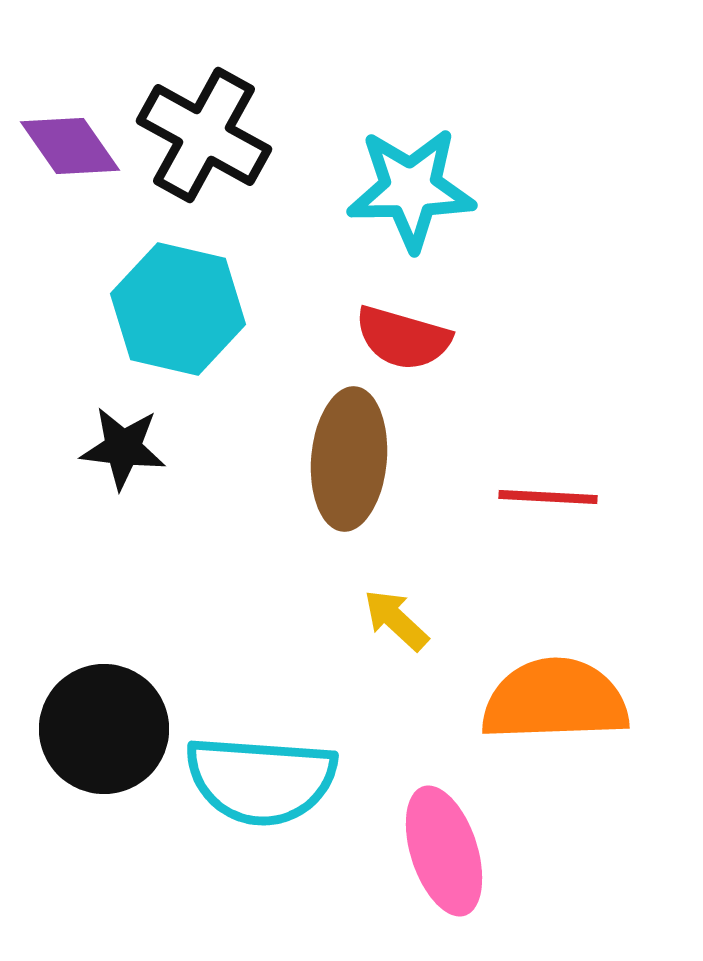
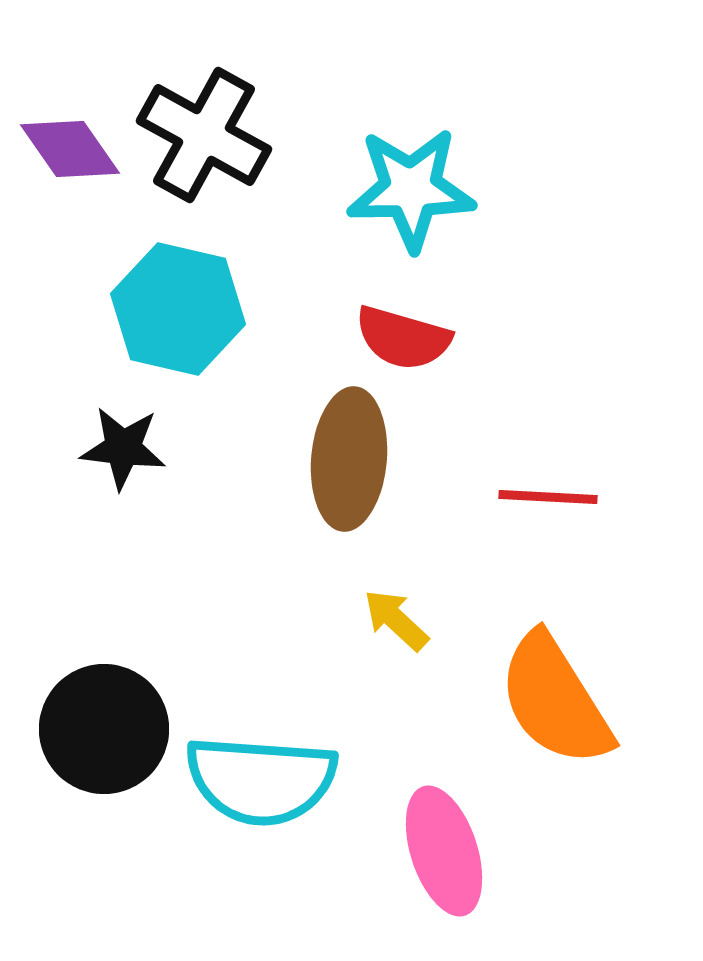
purple diamond: moved 3 px down
orange semicircle: rotated 120 degrees counterclockwise
